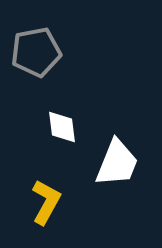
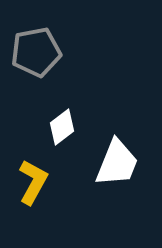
white diamond: rotated 60 degrees clockwise
yellow L-shape: moved 13 px left, 20 px up
